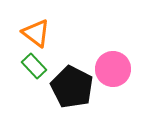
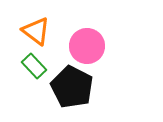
orange triangle: moved 2 px up
pink circle: moved 26 px left, 23 px up
